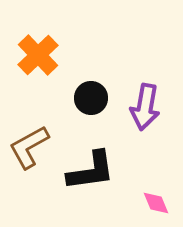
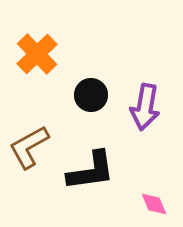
orange cross: moved 1 px left, 1 px up
black circle: moved 3 px up
pink diamond: moved 2 px left, 1 px down
